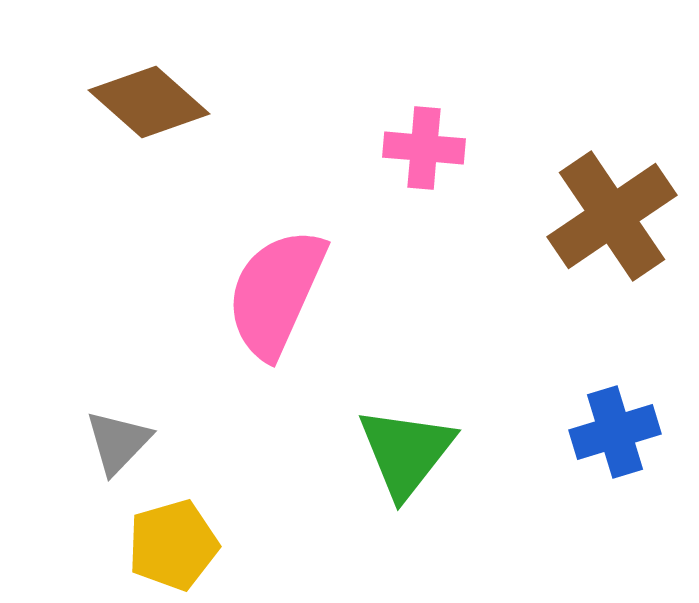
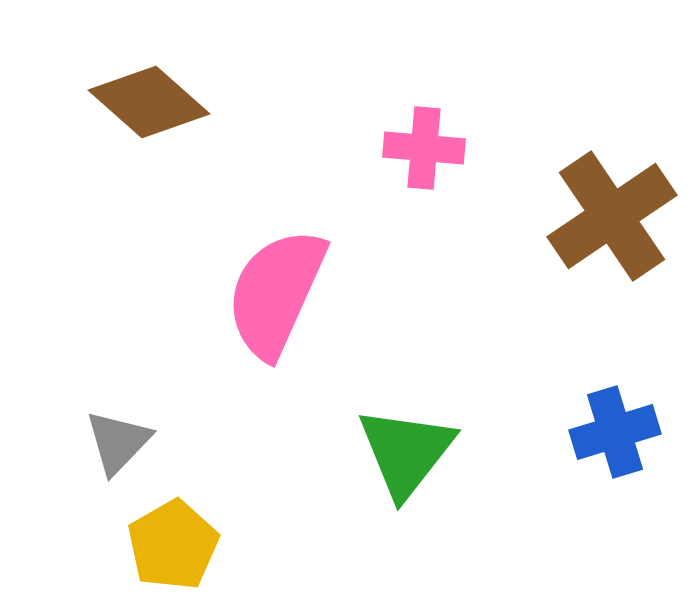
yellow pentagon: rotated 14 degrees counterclockwise
